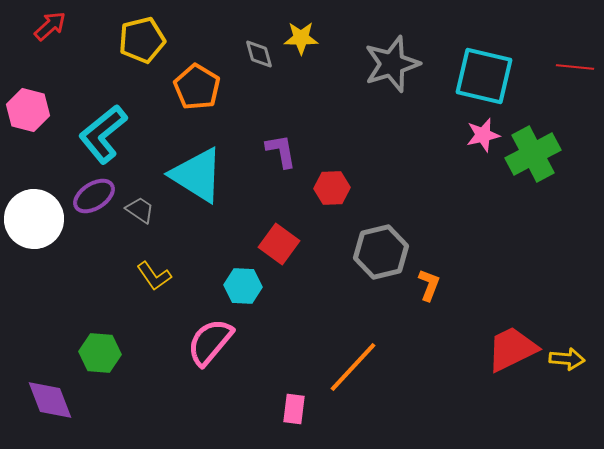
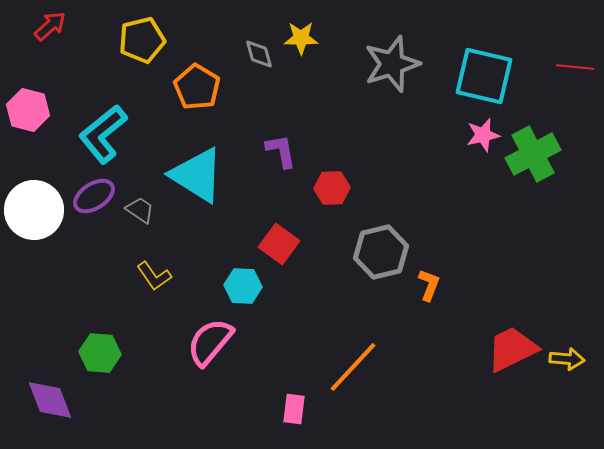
white circle: moved 9 px up
